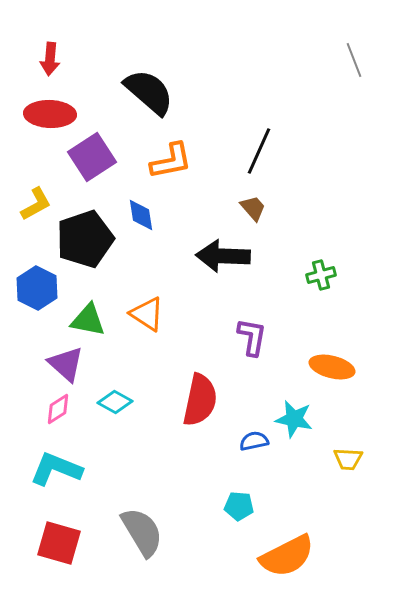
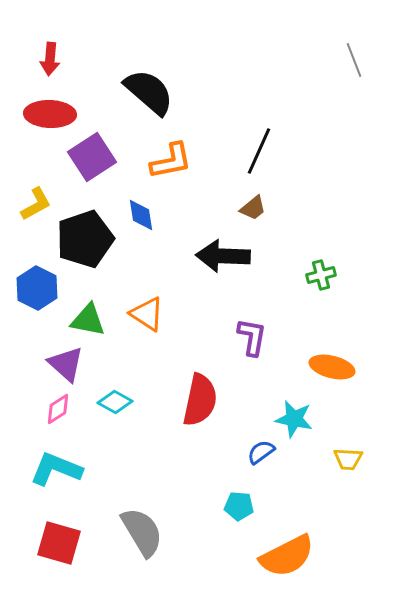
brown trapezoid: rotated 92 degrees clockwise
blue semicircle: moved 7 px right, 11 px down; rotated 24 degrees counterclockwise
